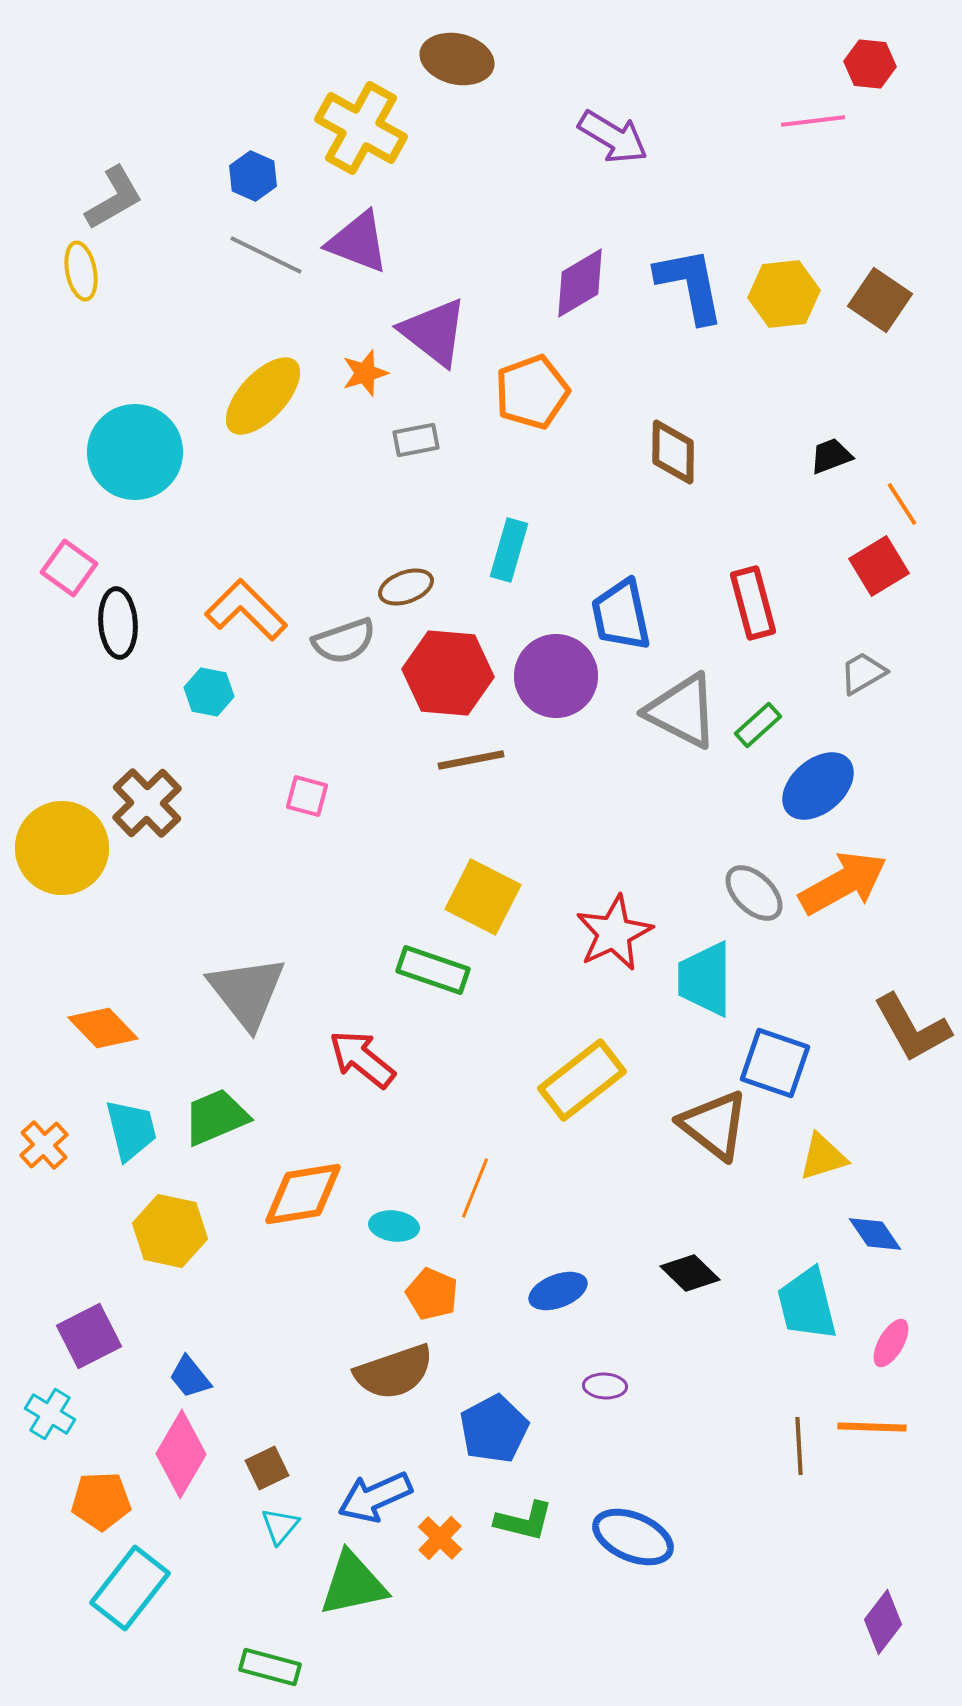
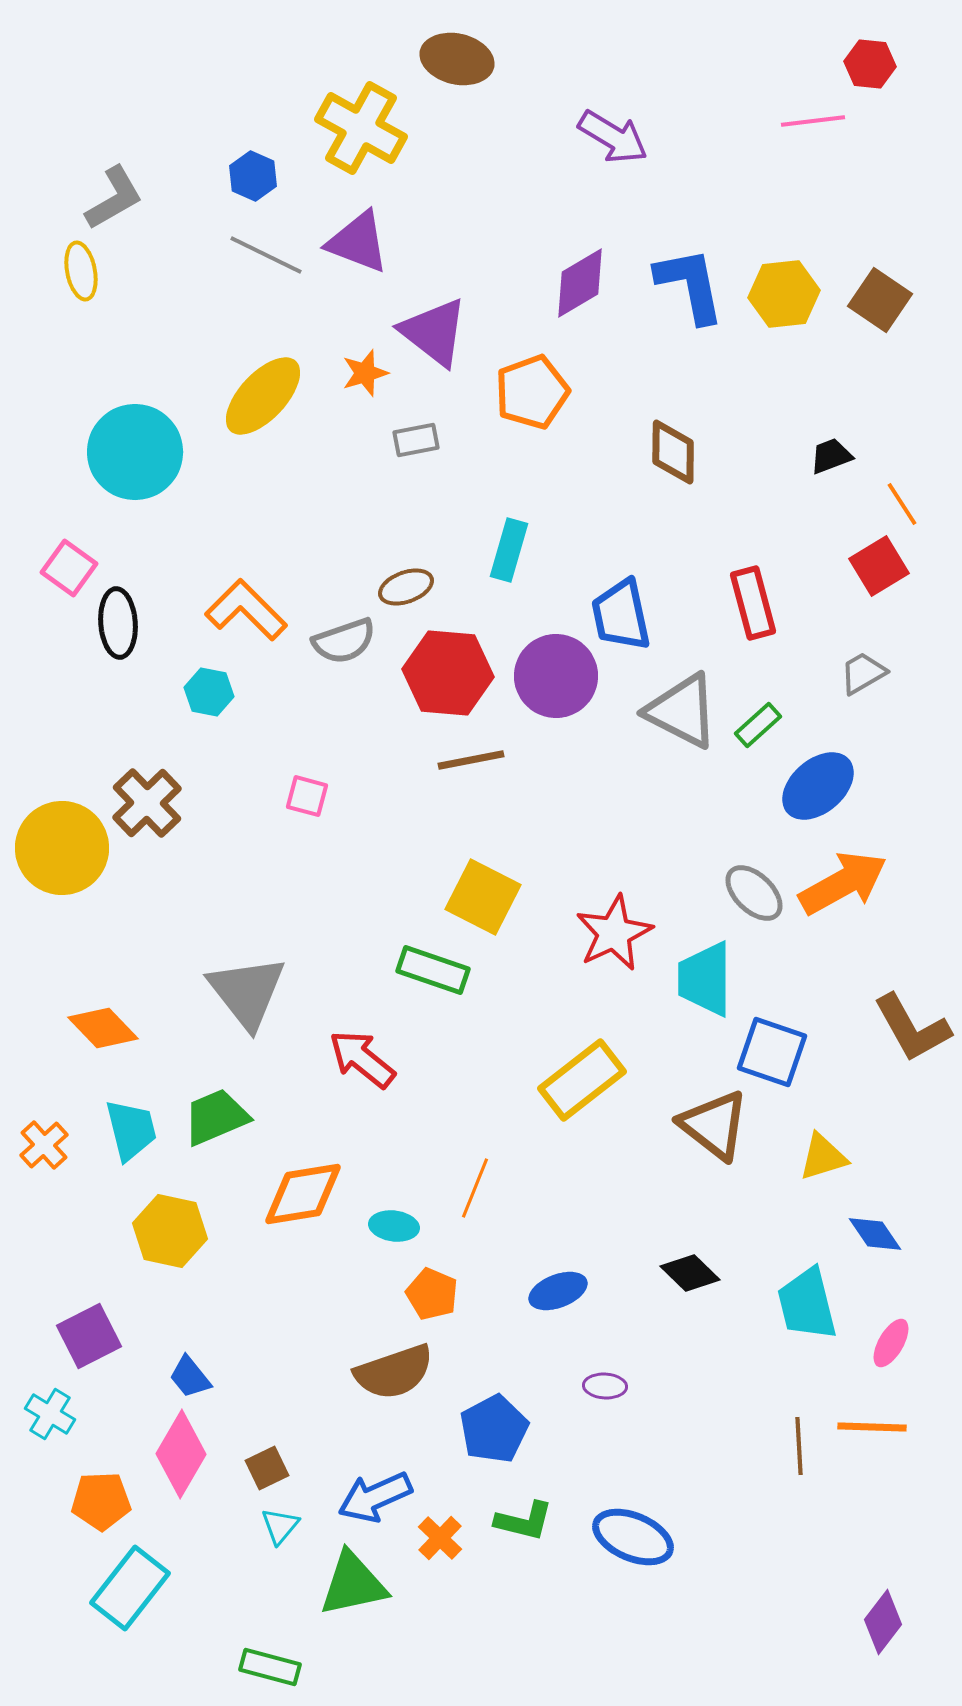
blue square at (775, 1063): moved 3 px left, 11 px up
